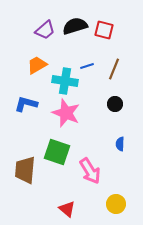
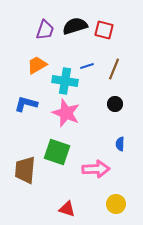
purple trapezoid: rotated 30 degrees counterclockwise
pink arrow: moved 6 px right, 2 px up; rotated 60 degrees counterclockwise
red triangle: rotated 24 degrees counterclockwise
